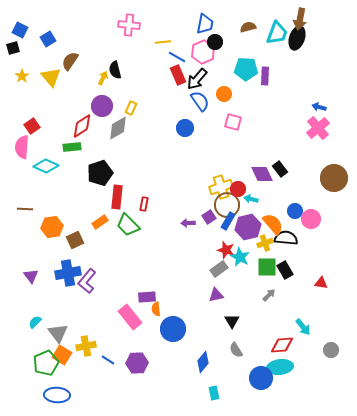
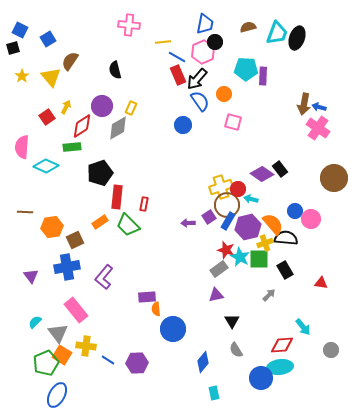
brown arrow at (300, 19): moved 4 px right, 85 px down
purple rectangle at (265, 76): moved 2 px left
yellow arrow at (103, 78): moved 37 px left, 29 px down
red square at (32, 126): moved 15 px right, 9 px up
blue circle at (185, 128): moved 2 px left, 3 px up
pink cross at (318, 128): rotated 15 degrees counterclockwise
purple diamond at (262, 174): rotated 30 degrees counterclockwise
brown line at (25, 209): moved 3 px down
green square at (267, 267): moved 8 px left, 8 px up
blue cross at (68, 273): moved 1 px left, 6 px up
purple L-shape at (87, 281): moved 17 px right, 4 px up
pink rectangle at (130, 317): moved 54 px left, 7 px up
yellow cross at (86, 346): rotated 18 degrees clockwise
blue ellipse at (57, 395): rotated 65 degrees counterclockwise
